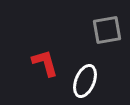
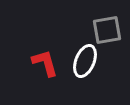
white ellipse: moved 20 px up
